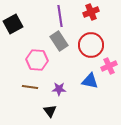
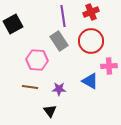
purple line: moved 3 px right
red circle: moved 4 px up
pink cross: rotated 21 degrees clockwise
blue triangle: rotated 18 degrees clockwise
